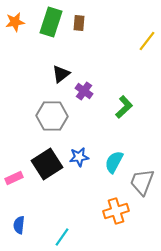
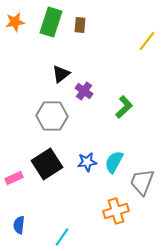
brown rectangle: moved 1 px right, 2 px down
blue star: moved 8 px right, 5 px down
